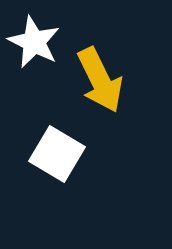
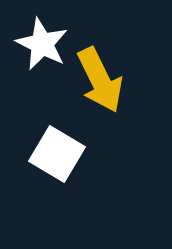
white star: moved 8 px right, 2 px down
